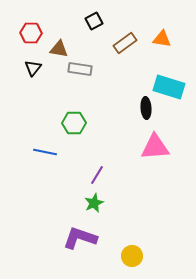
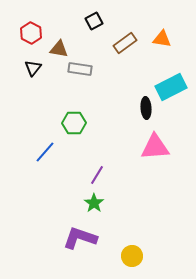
red hexagon: rotated 25 degrees clockwise
cyan rectangle: moved 2 px right; rotated 44 degrees counterclockwise
blue line: rotated 60 degrees counterclockwise
green star: rotated 12 degrees counterclockwise
